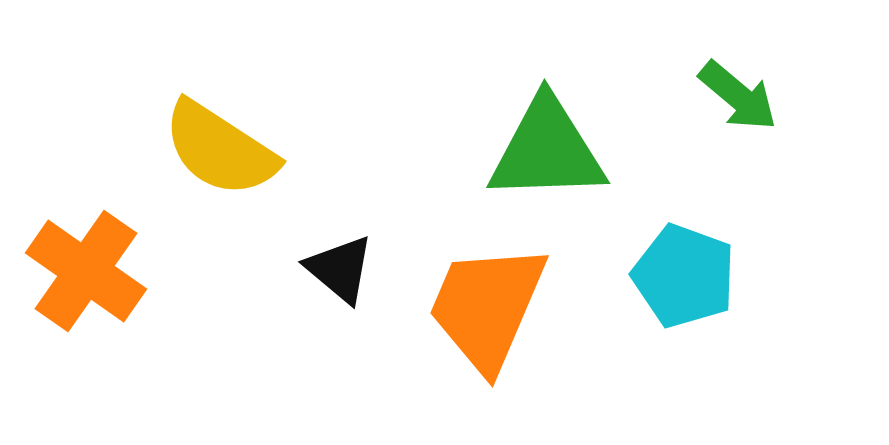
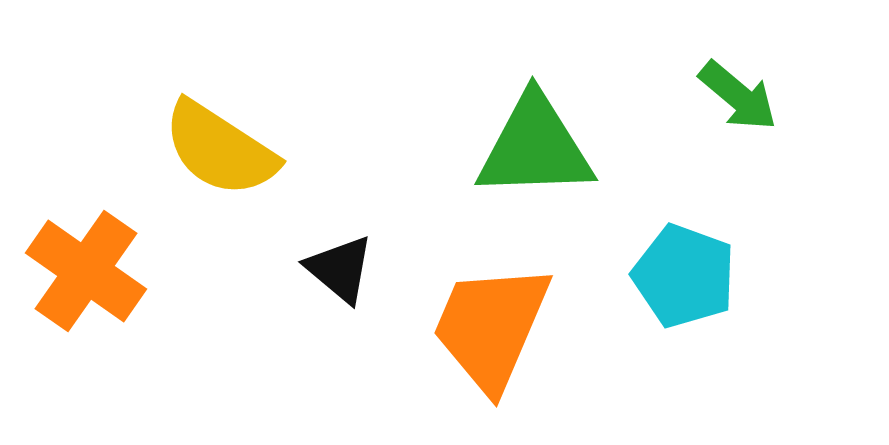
green triangle: moved 12 px left, 3 px up
orange trapezoid: moved 4 px right, 20 px down
